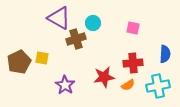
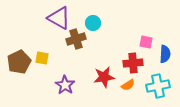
pink square: moved 13 px right, 14 px down
